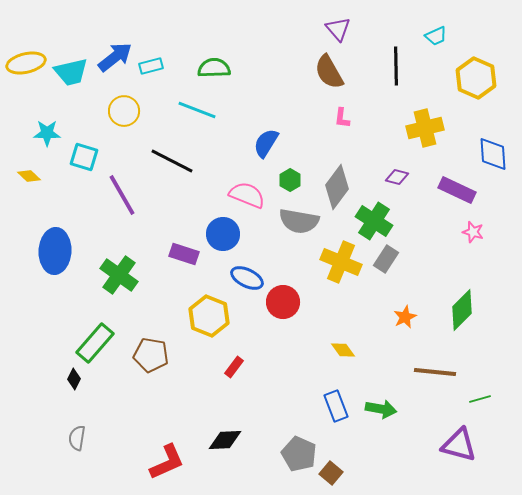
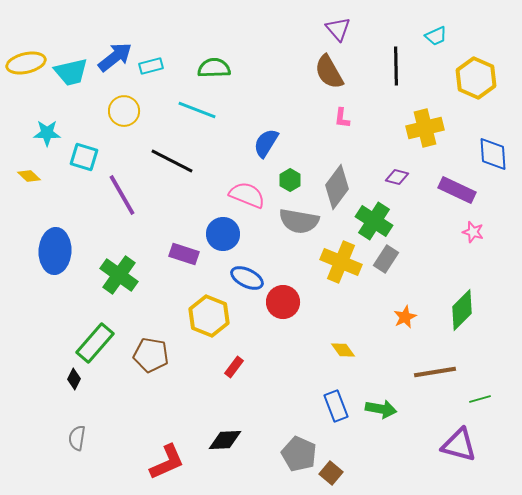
brown line at (435, 372): rotated 15 degrees counterclockwise
